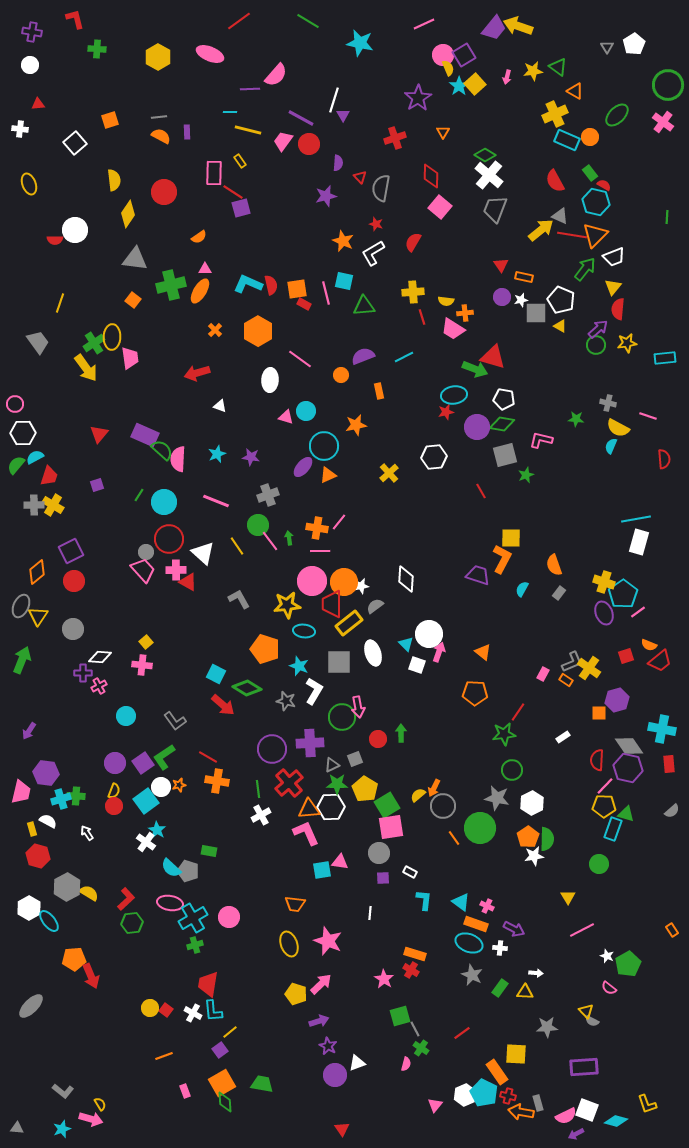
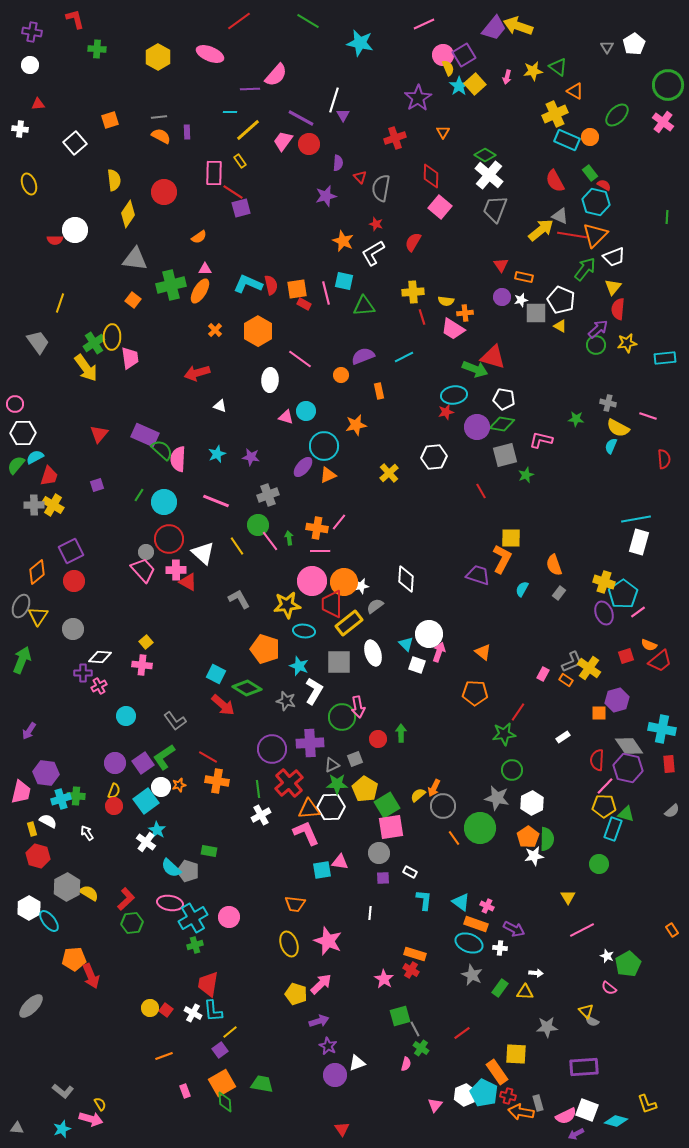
yellow line at (248, 130): rotated 56 degrees counterclockwise
